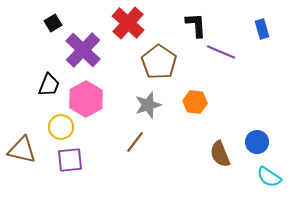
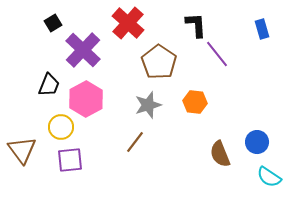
purple line: moved 4 px left, 2 px down; rotated 28 degrees clockwise
brown triangle: rotated 40 degrees clockwise
